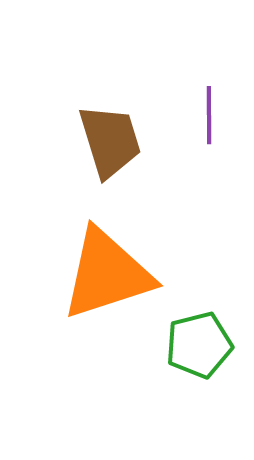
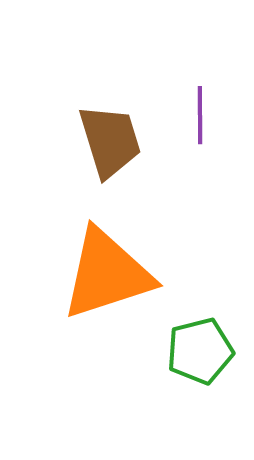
purple line: moved 9 px left
green pentagon: moved 1 px right, 6 px down
